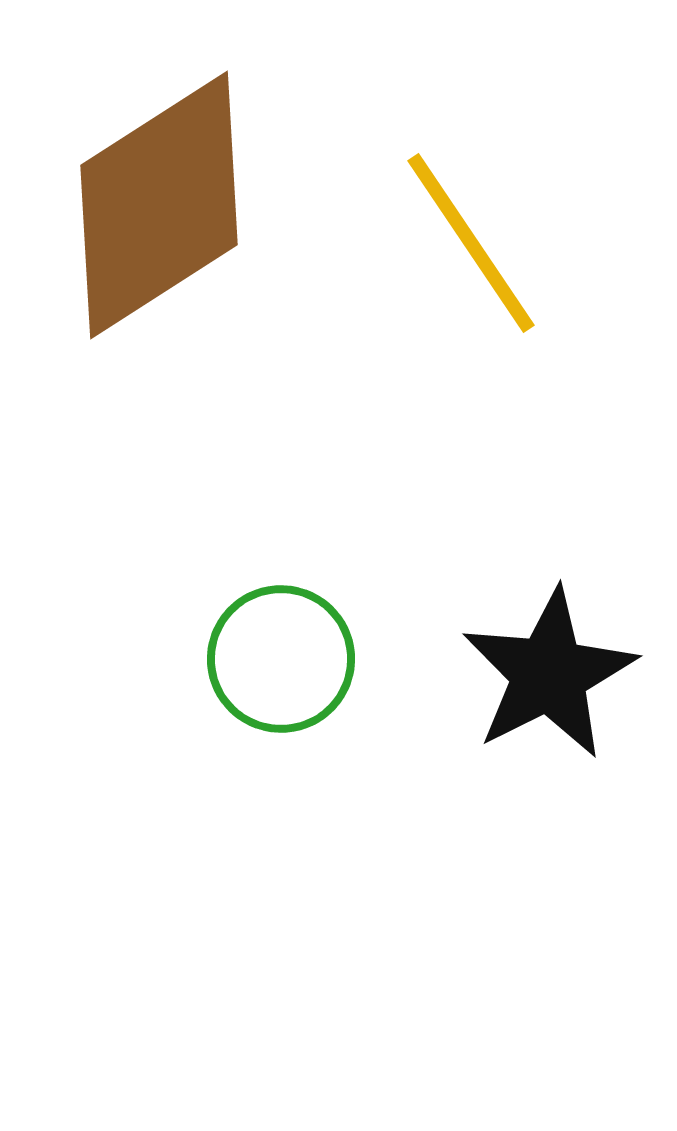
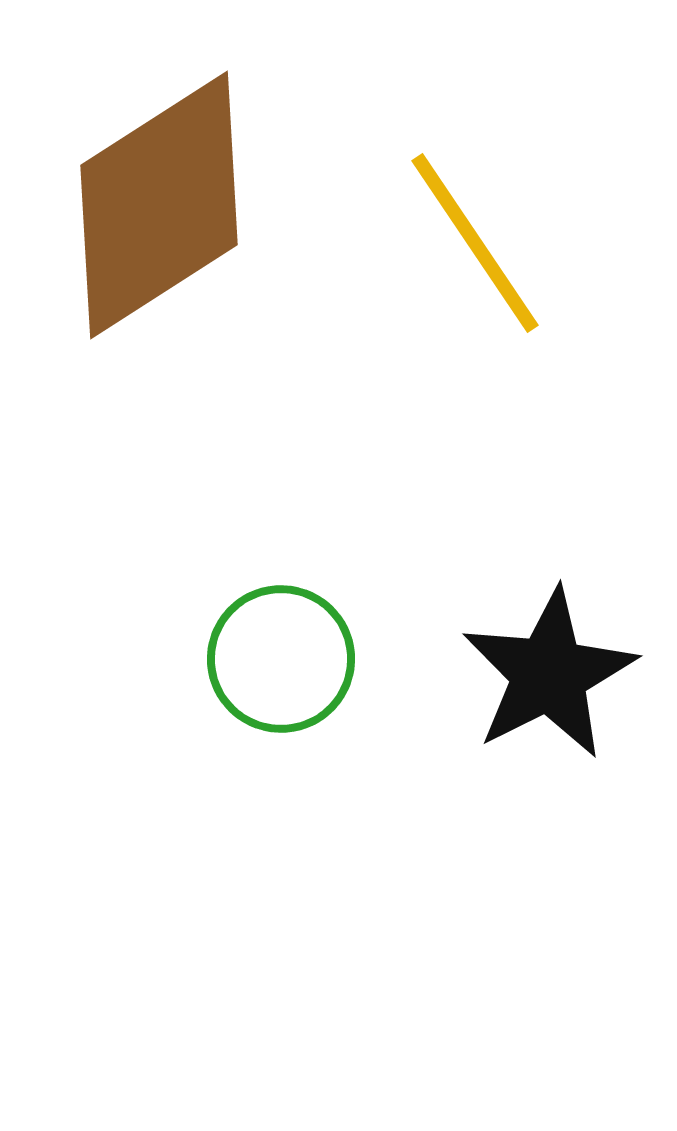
yellow line: moved 4 px right
